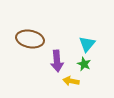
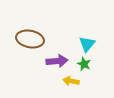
purple arrow: rotated 90 degrees counterclockwise
